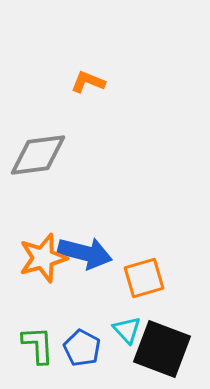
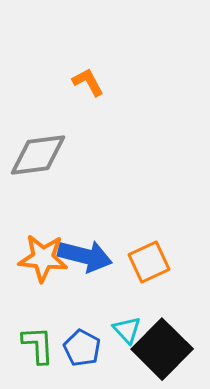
orange L-shape: rotated 40 degrees clockwise
blue arrow: moved 3 px down
orange star: rotated 21 degrees clockwise
orange square: moved 5 px right, 16 px up; rotated 9 degrees counterclockwise
black square: rotated 24 degrees clockwise
